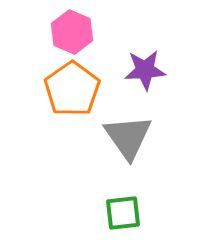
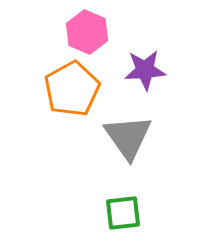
pink hexagon: moved 15 px right
orange pentagon: rotated 6 degrees clockwise
